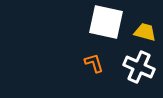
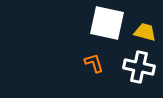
white square: moved 1 px right, 1 px down
white cross: rotated 12 degrees counterclockwise
